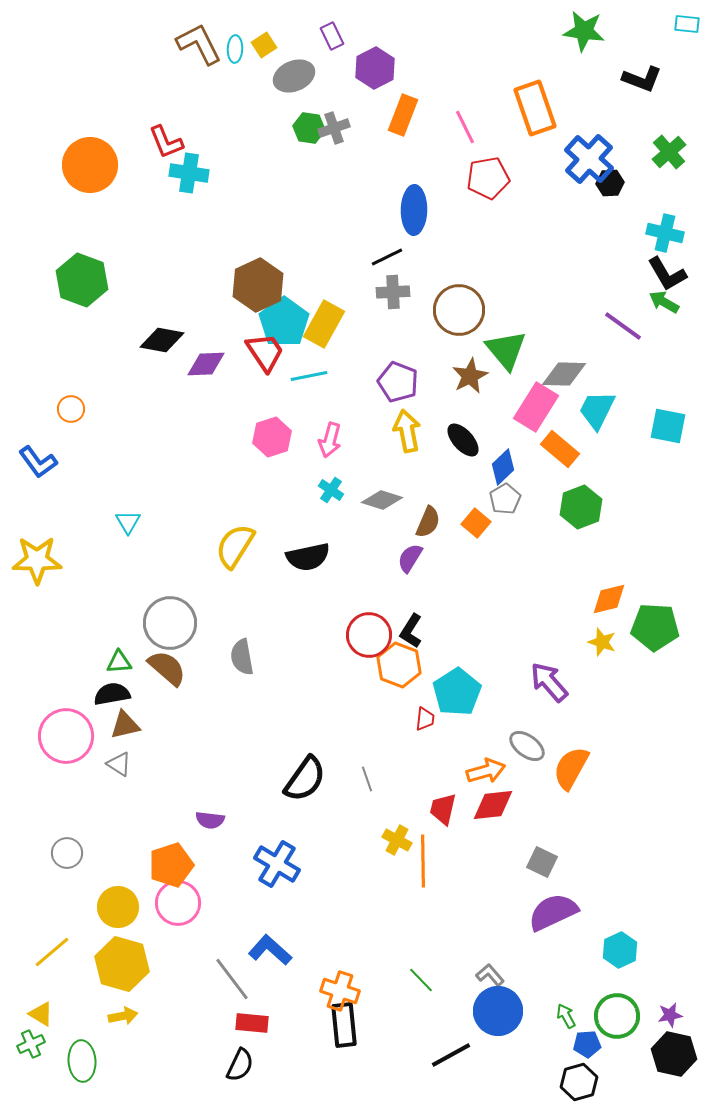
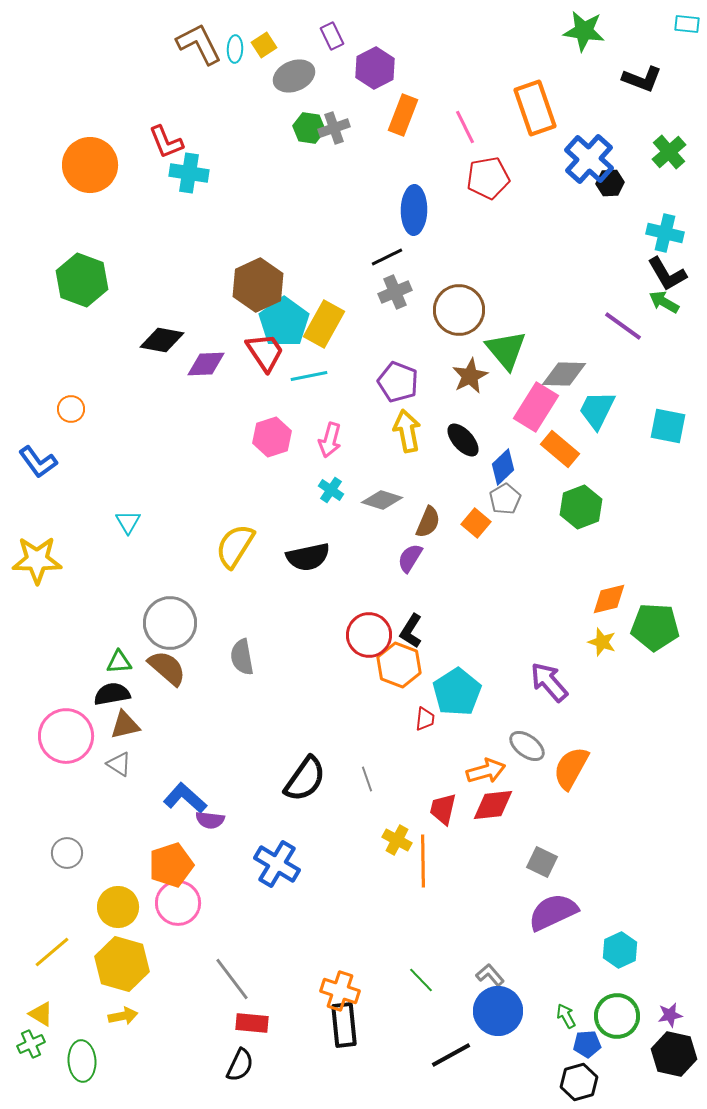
gray cross at (393, 292): moved 2 px right; rotated 20 degrees counterclockwise
blue L-shape at (270, 950): moved 85 px left, 152 px up
